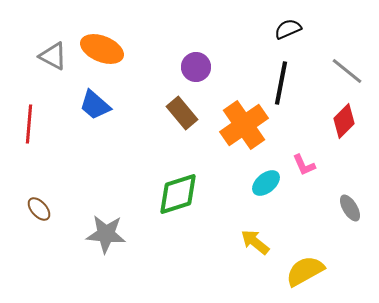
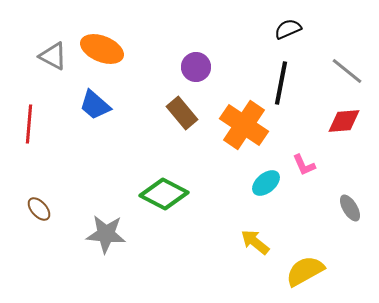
red diamond: rotated 40 degrees clockwise
orange cross: rotated 21 degrees counterclockwise
green diamond: moved 14 px left; rotated 45 degrees clockwise
